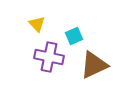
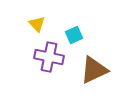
cyan square: moved 1 px up
brown triangle: moved 5 px down
